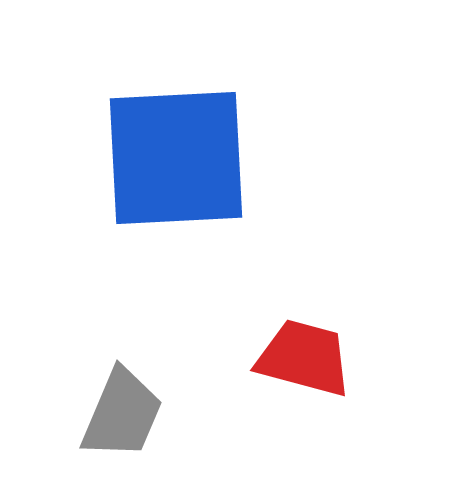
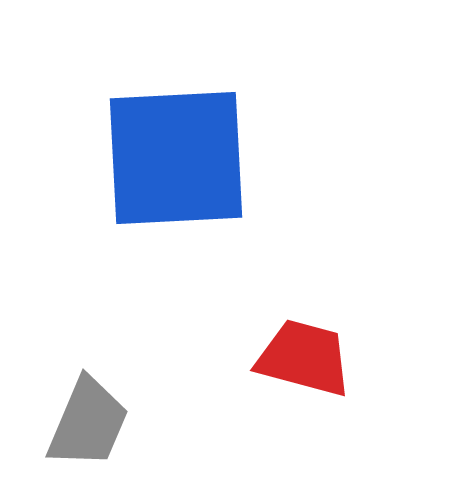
gray trapezoid: moved 34 px left, 9 px down
